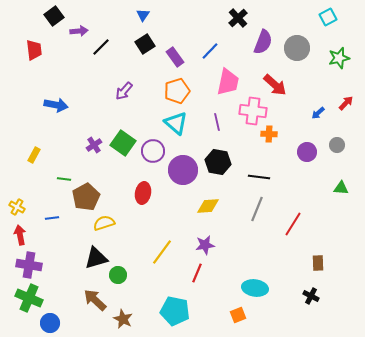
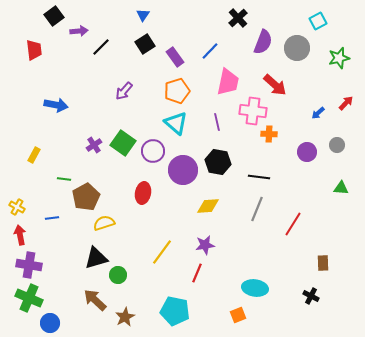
cyan square at (328, 17): moved 10 px left, 4 px down
brown rectangle at (318, 263): moved 5 px right
brown star at (123, 319): moved 2 px right, 2 px up; rotated 18 degrees clockwise
